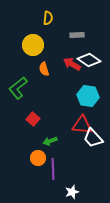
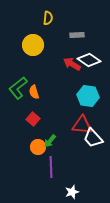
orange semicircle: moved 10 px left, 23 px down
green arrow: rotated 32 degrees counterclockwise
orange circle: moved 11 px up
purple line: moved 2 px left, 2 px up
